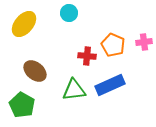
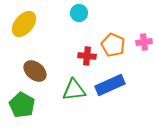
cyan circle: moved 10 px right
